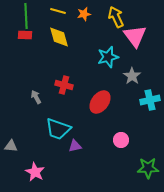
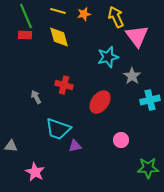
green line: rotated 20 degrees counterclockwise
pink triangle: moved 2 px right
